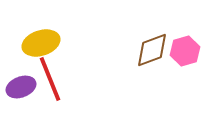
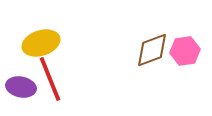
pink hexagon: rotated 8 degrees clockwise
purple ellipse: rotated 32 degrees clockwise
